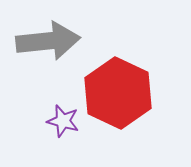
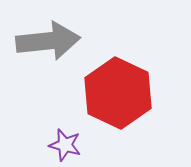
purple star: moved 2 px right, 24 px down
